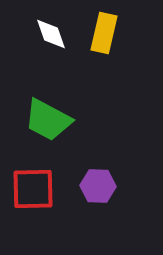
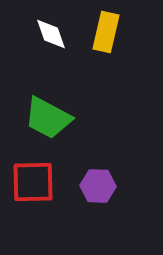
yellow rectangle: moved 2 px right, 1 px up
green trapezoid: moved 2 px up
red square: moved 7 px up
